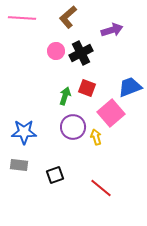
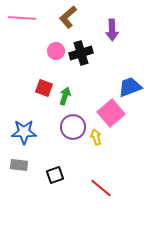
purple arrow: rotated 105 degrees clockwise
black cross: rotated 10 degrees clockwise
red square: moved 43 px left
